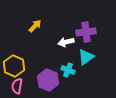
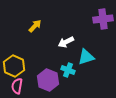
purple cross: moved 17 px right, 13 px up
white arrow: rotated 14 degrees counterclockwise
cyan triangle: rotated 18 degrees clockwise
